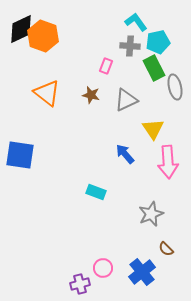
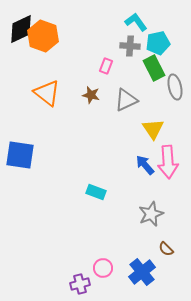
cyan pentagon: moved 1 px down
blue arrow: moved 20 px right, 11 px down
